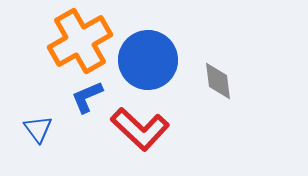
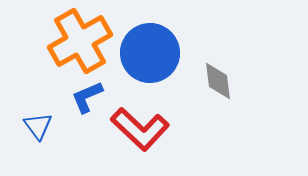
blue circle: moved 2 px right, 7 px up
blue triangle: moved 3 px up
